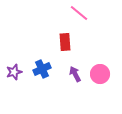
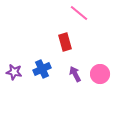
red rectangle: rotated 12 degrees counterclockwise
purple star: rotated 28 degrees clockwise
